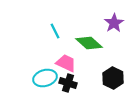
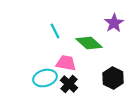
pink trapezoid: rotated 15 degrees counterclockwise
black cross: moved 1 px right, 1 px down; rotated 24 degrees clockwise
